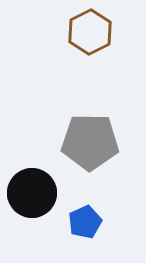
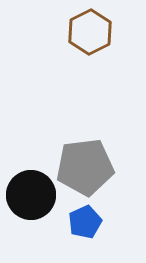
gray pentagon: moved 5 px left, 25 px down; rotated 8 degrees counterclockwise
black circle: moved 1 px left, 2 px down
